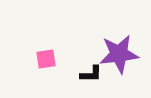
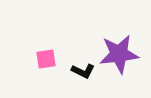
black L-shape: moved 8 px left, 3 px up; rotated 25 degrees clockwise
